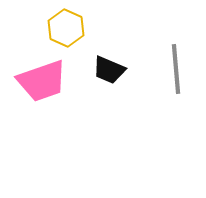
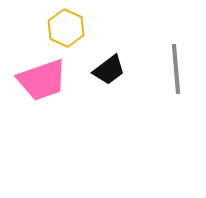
black trapezoid: rotated 60 degrees counterclockwise
pink trapezoid: moved 1 px up
